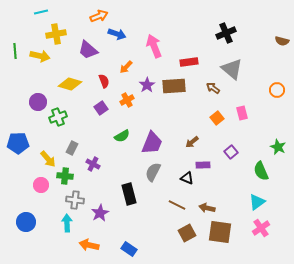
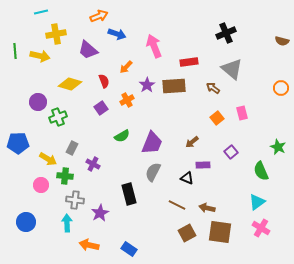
orange circle at (277, 90): moved 4 px right, 2 px up
yellow arrow at (48, 159): rotated 18 degrees counterclockwise
pink cross at (261, 228): rotated 24 degrees counterclockwise
